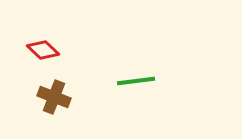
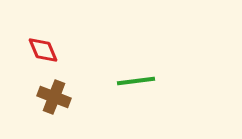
red diamond: rotated 24 degrees clockwise
